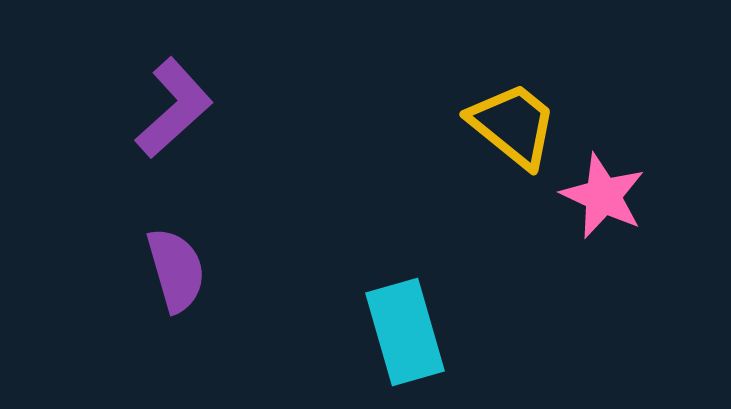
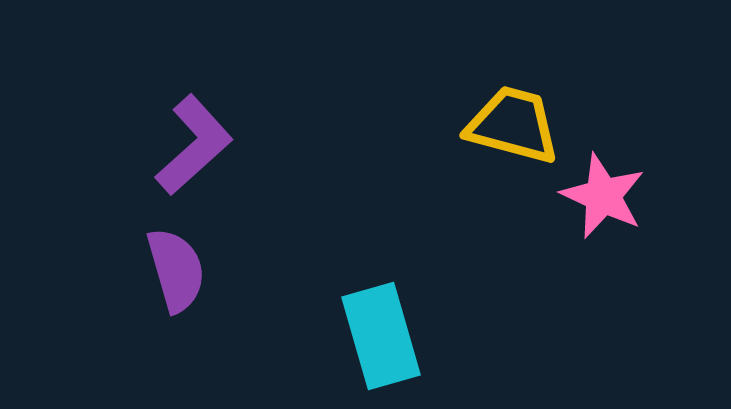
purple L-shape: moved 20 px right, 37 px down
yellow trapezoid: rotated 24 degrees counterclockwise
cyan rectangle: moved 24 px left, 4 px down
